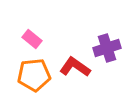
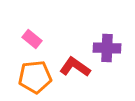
purple cross: rotated 20 degrees clockwise
orange pentagon: moved 1 px right, 2 px down
